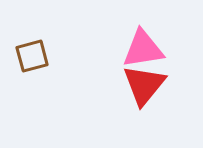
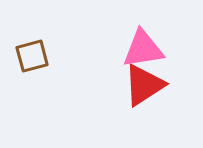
red triangle: rotated 18 degrees clockwise
